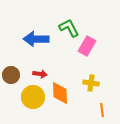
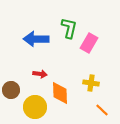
green L-shape: rotated 40 degrees clockwise
pink rectangle: moved 2 px right, 3 px up
brown circle: moved 15 px down
yellow circle: moved 2 px right, 10 px down
orange line: rotated 40 degrees counterclockwise
